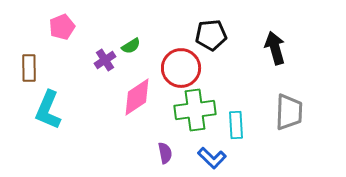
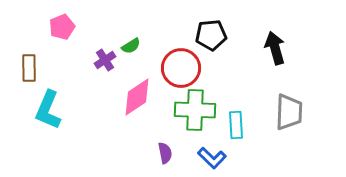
green cross: rotated 9 degrees clockwise
